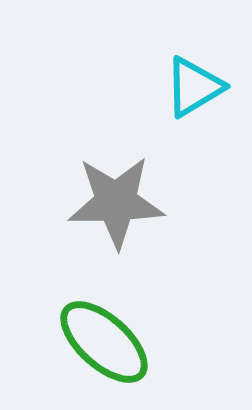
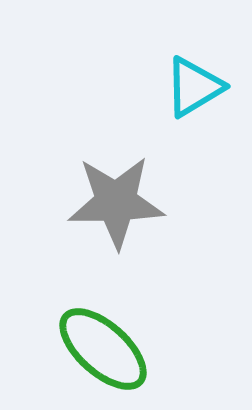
green ellipse: moved 1 px left, 7 px down
